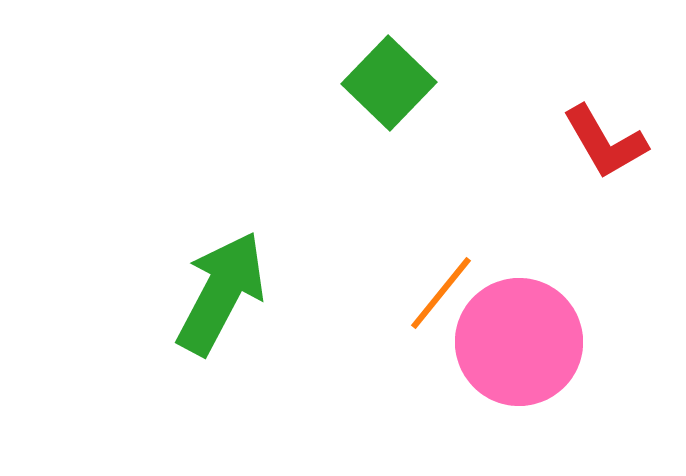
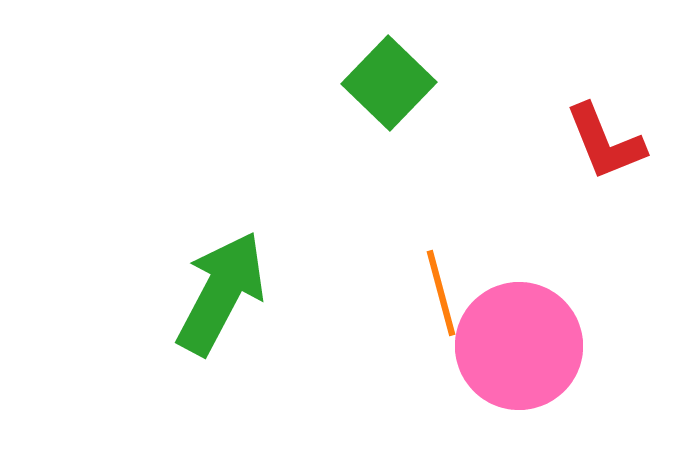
red L-shape: rotated 8 degrees clockwise
orange line: rotated 54 degrees counterclockwise
pink circle: moved 4 px down
